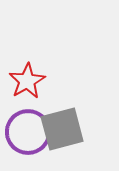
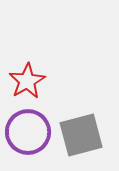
gray square: moved 19 px right, 6 px down
